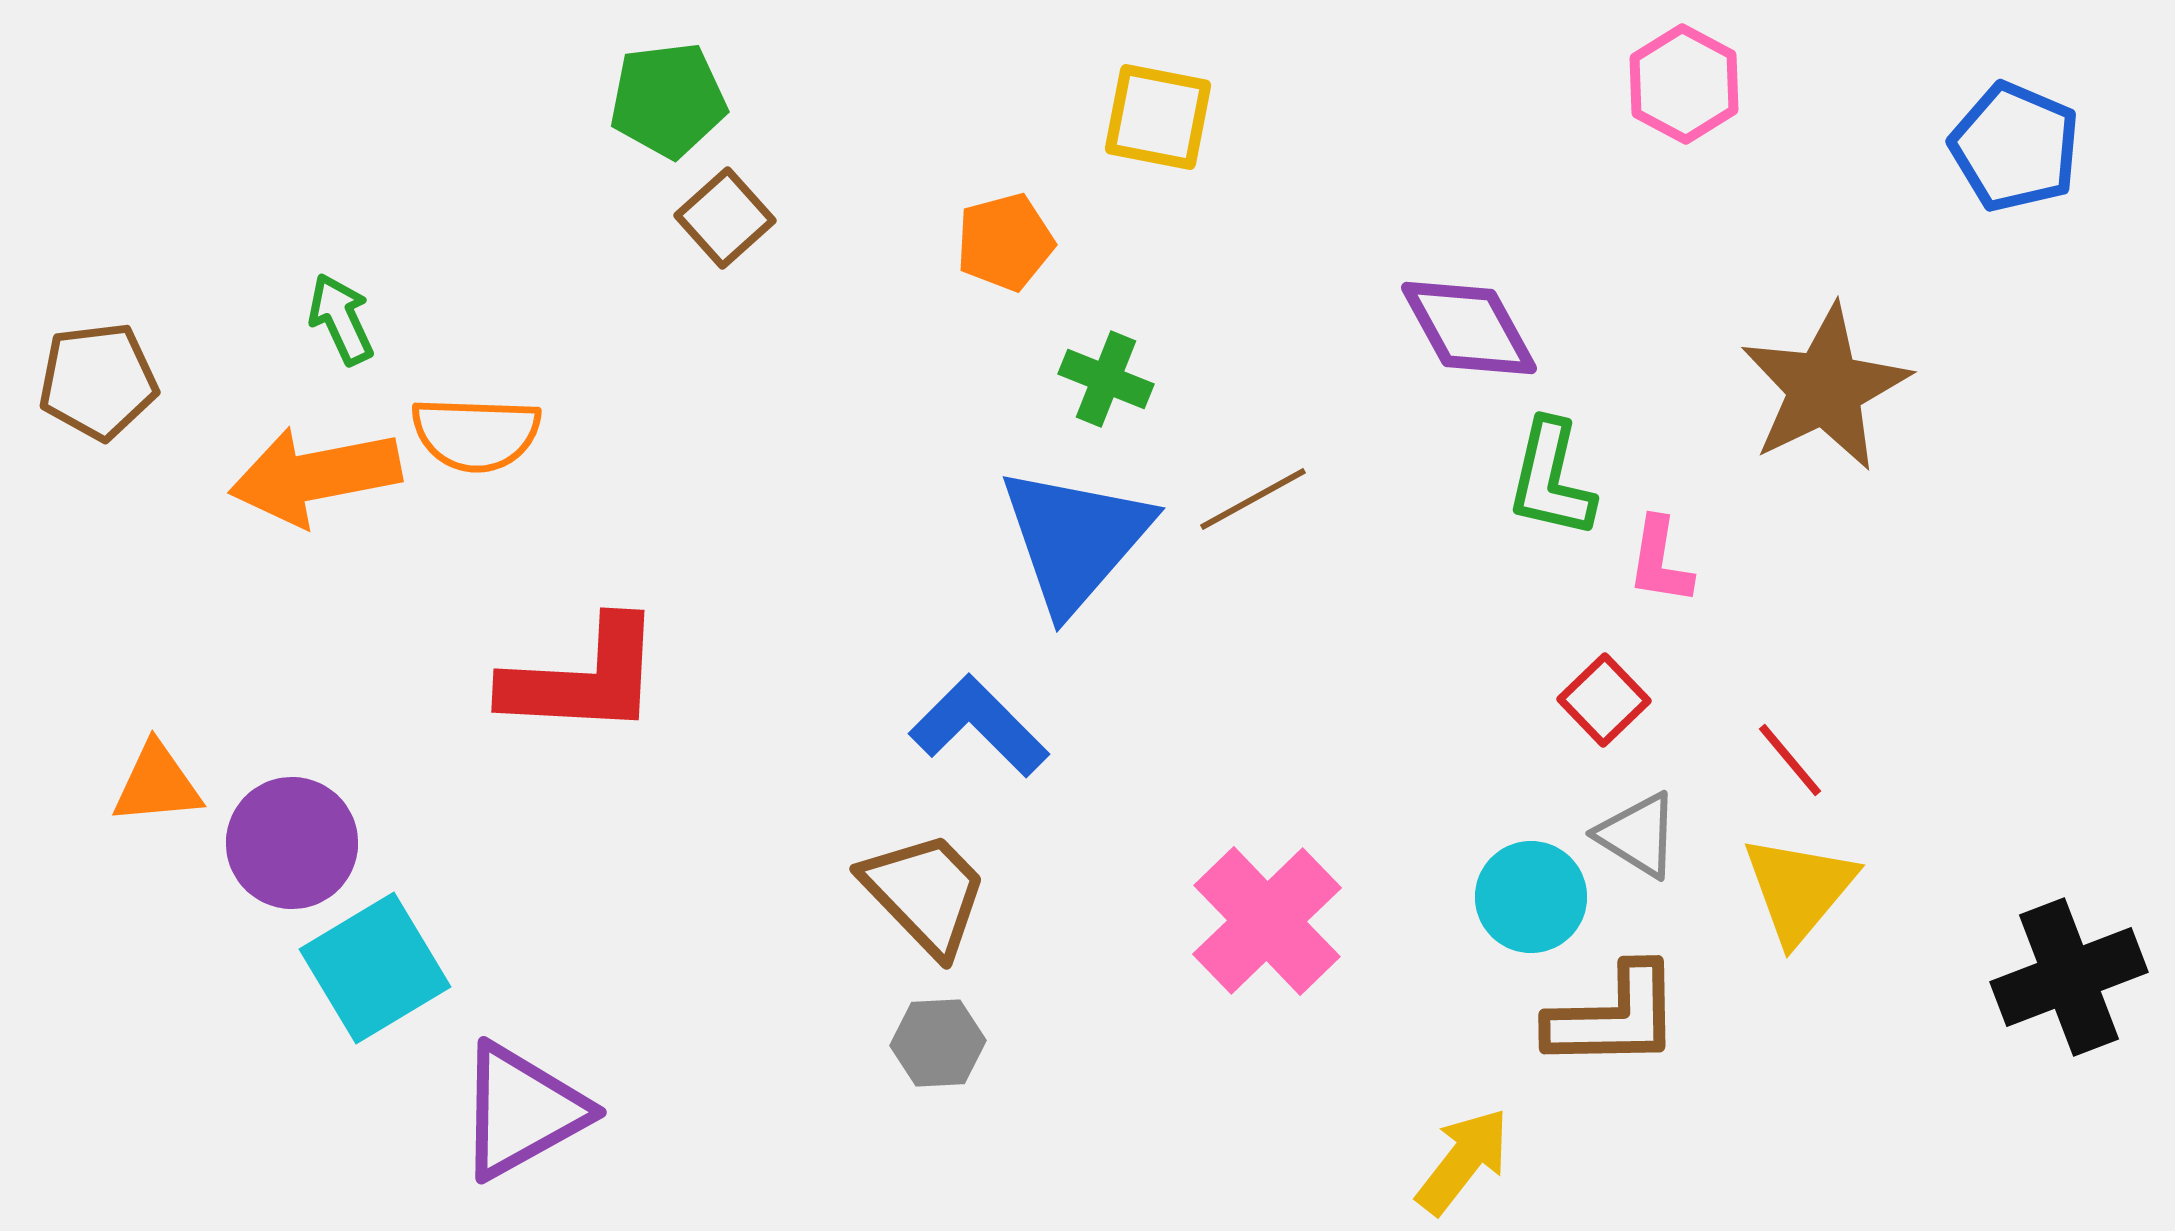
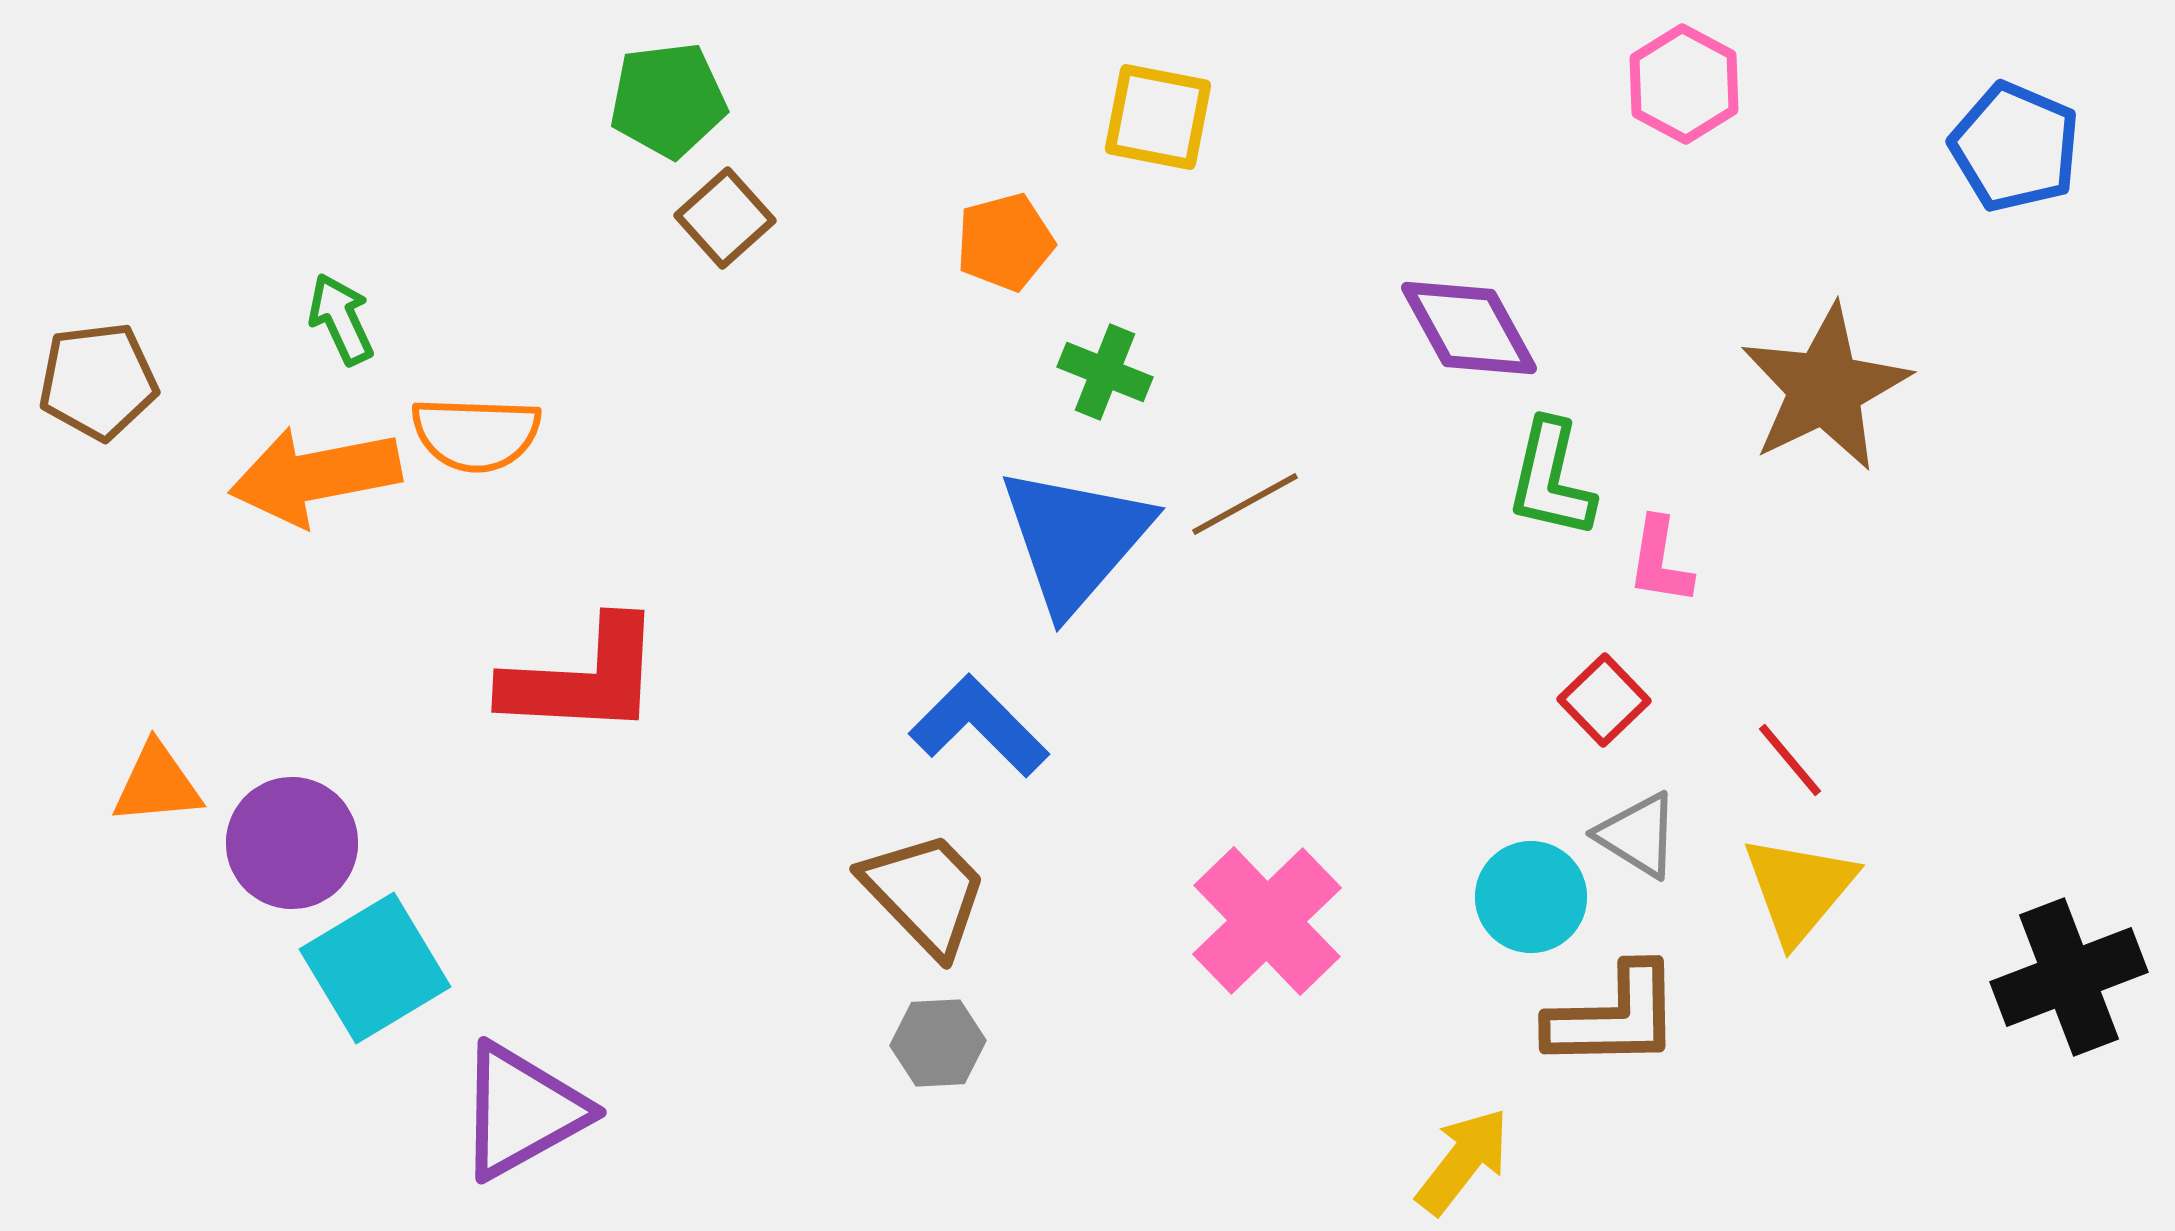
green cross: moved 1 px left, 7 px up
brown line: moved 8 px left, 5 px down
